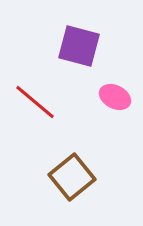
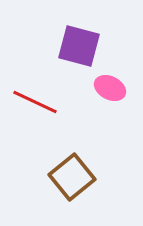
pink ellipse: moved 5 px left, 9 px up
red line: rotated 15 degrees counterclockwise
